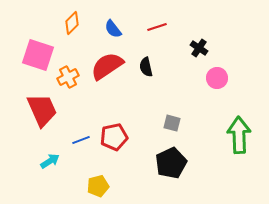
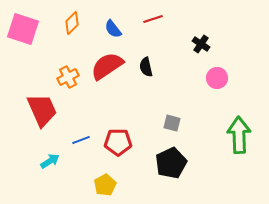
red line: moved 4 px left, 8 px up
black cross: moved 2 px right, 4 px up
pink square: moved 15 px left, 26 px up
red pentagon: moved 4 px right, 5 px down; rotated 12 degrees clockwise
yellow pentagon: moved 7 px right, 1 px up; rotated 15 degrees counterclockwise
